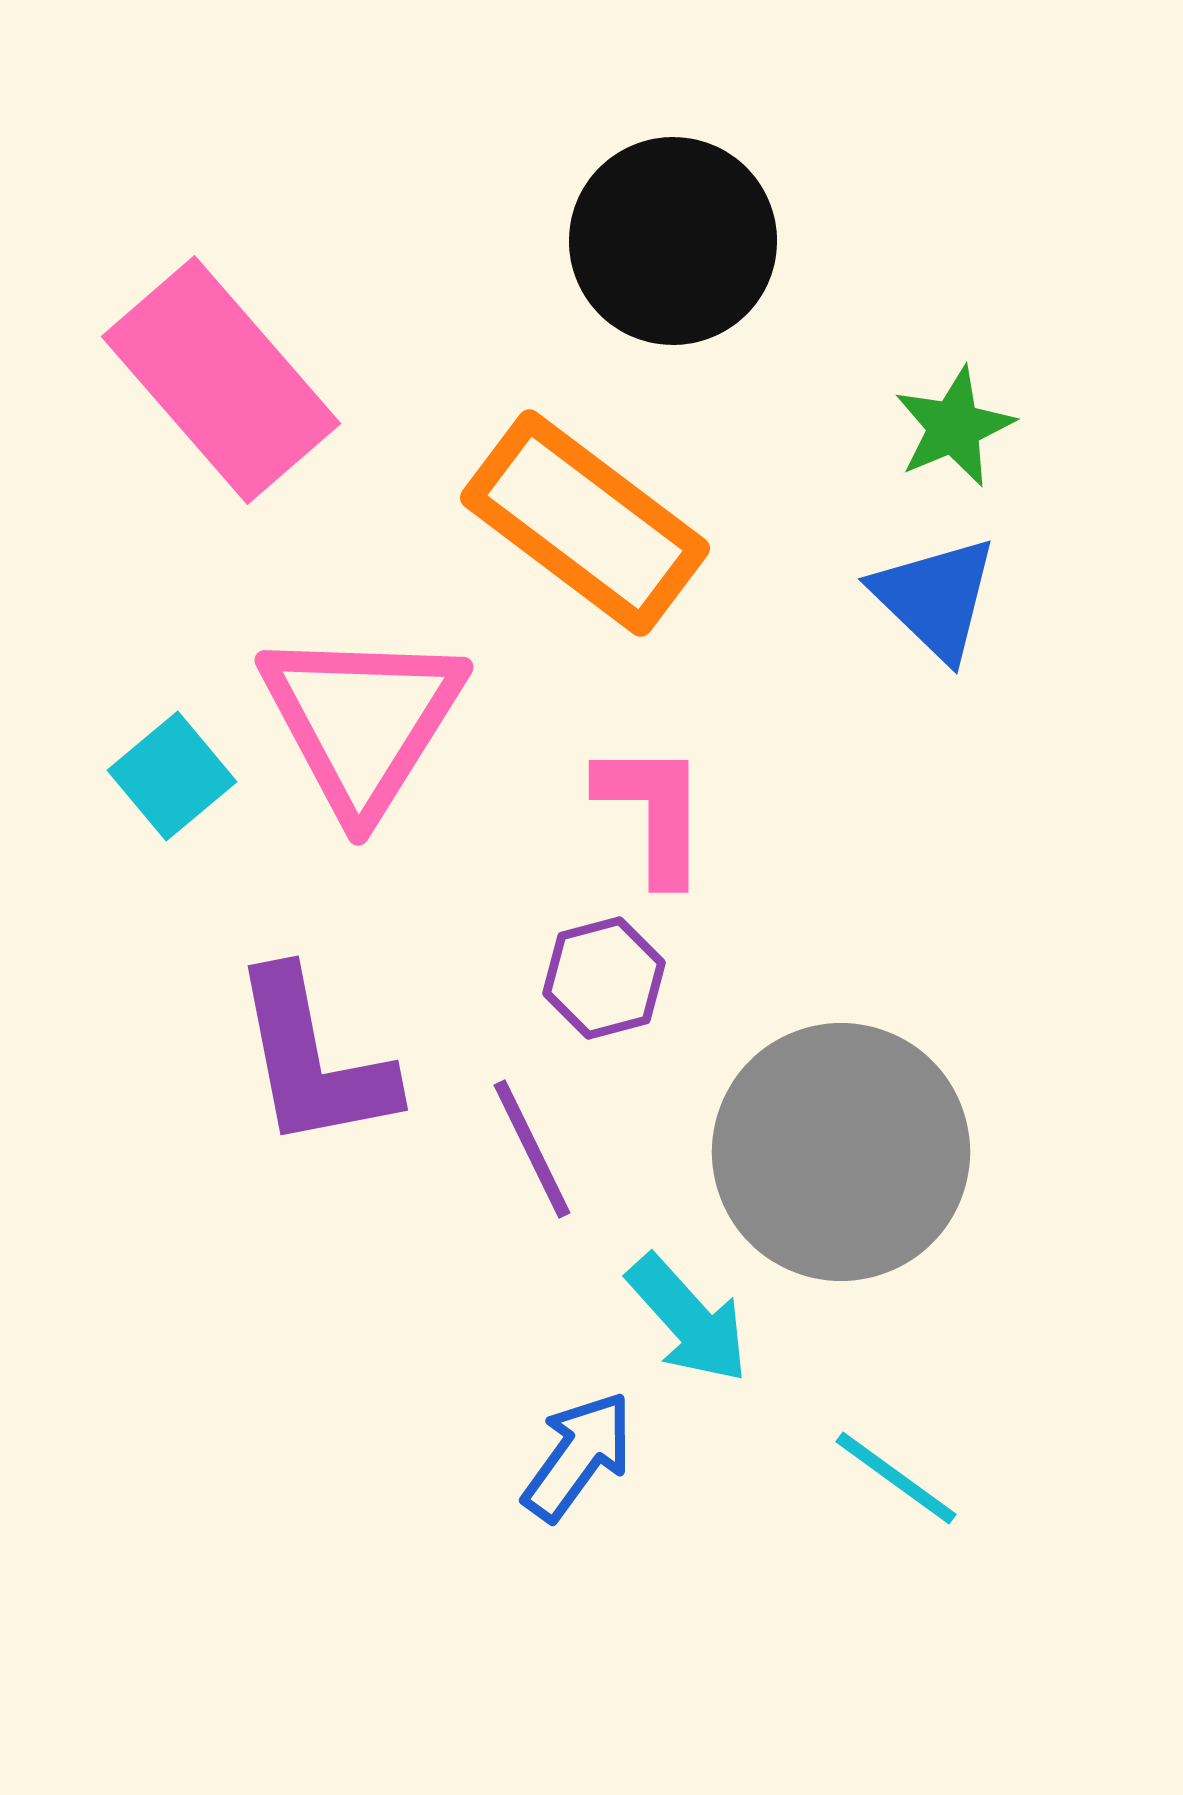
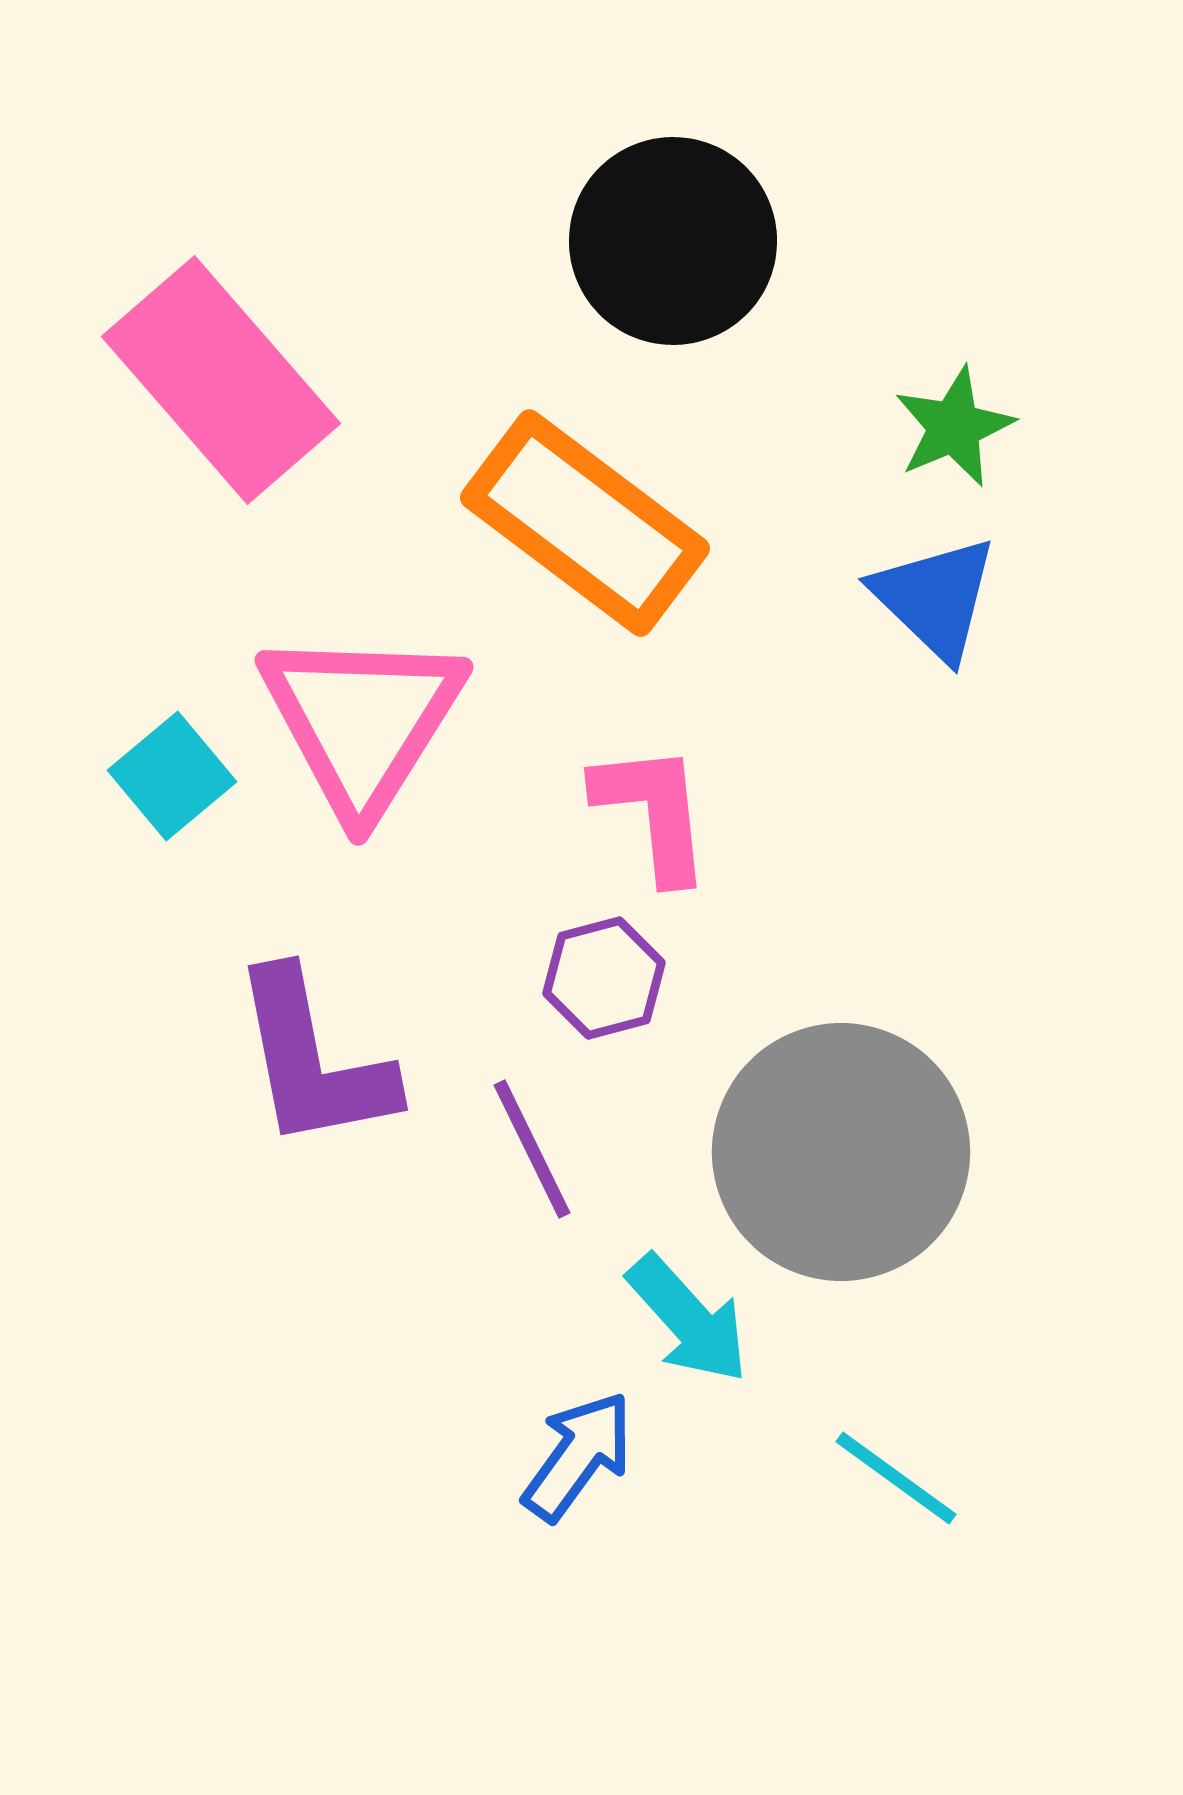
pink L-shape: rotated 6 degrees counterclockwise
